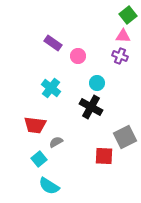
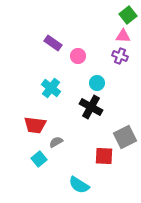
cyan semicircle: moved 30 px right, 1 px up
